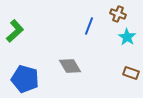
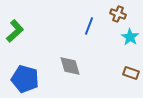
cyan star: moved 3 px right
gray diamond: rotated 15 degrees clockwise
